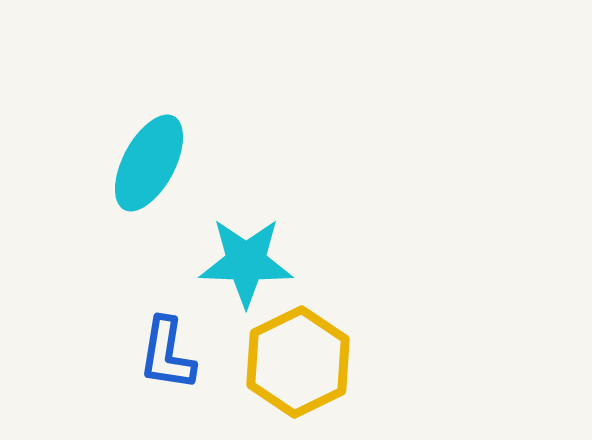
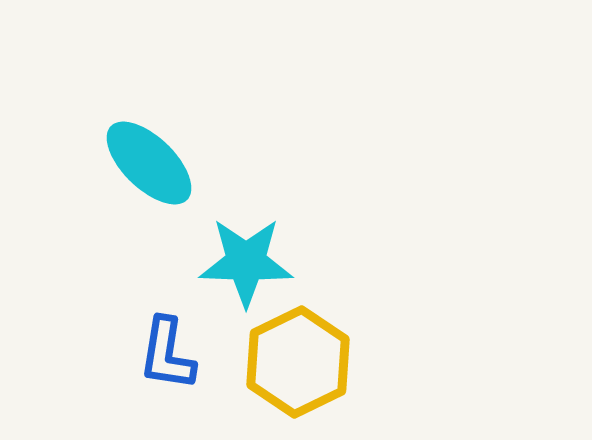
cyan ellipse: rotated 74 degrees counterclockwise
